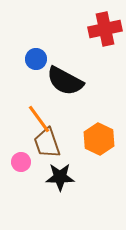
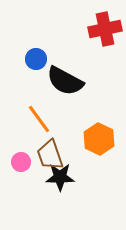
brown trapezoid: moved 3 px right, 12 px down
